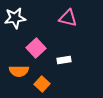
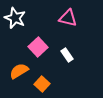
white star: rotated 30 degrees clockwise
pink square: moved 2 px right, 1 px up
white rectangle: moved 3 px right, 5 px up; rotated 64 degrees clockwise
orange semicircle: rotated 150 degrees clockwise
